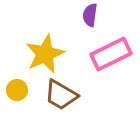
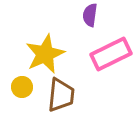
yellow circle: moved 5 px right, 3 px up
brown trapezoid: rotated 114 degrees counterclockwise
